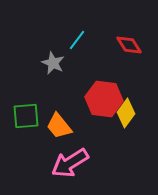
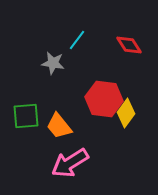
gray star: rotated 15 degrees counterclockwise
